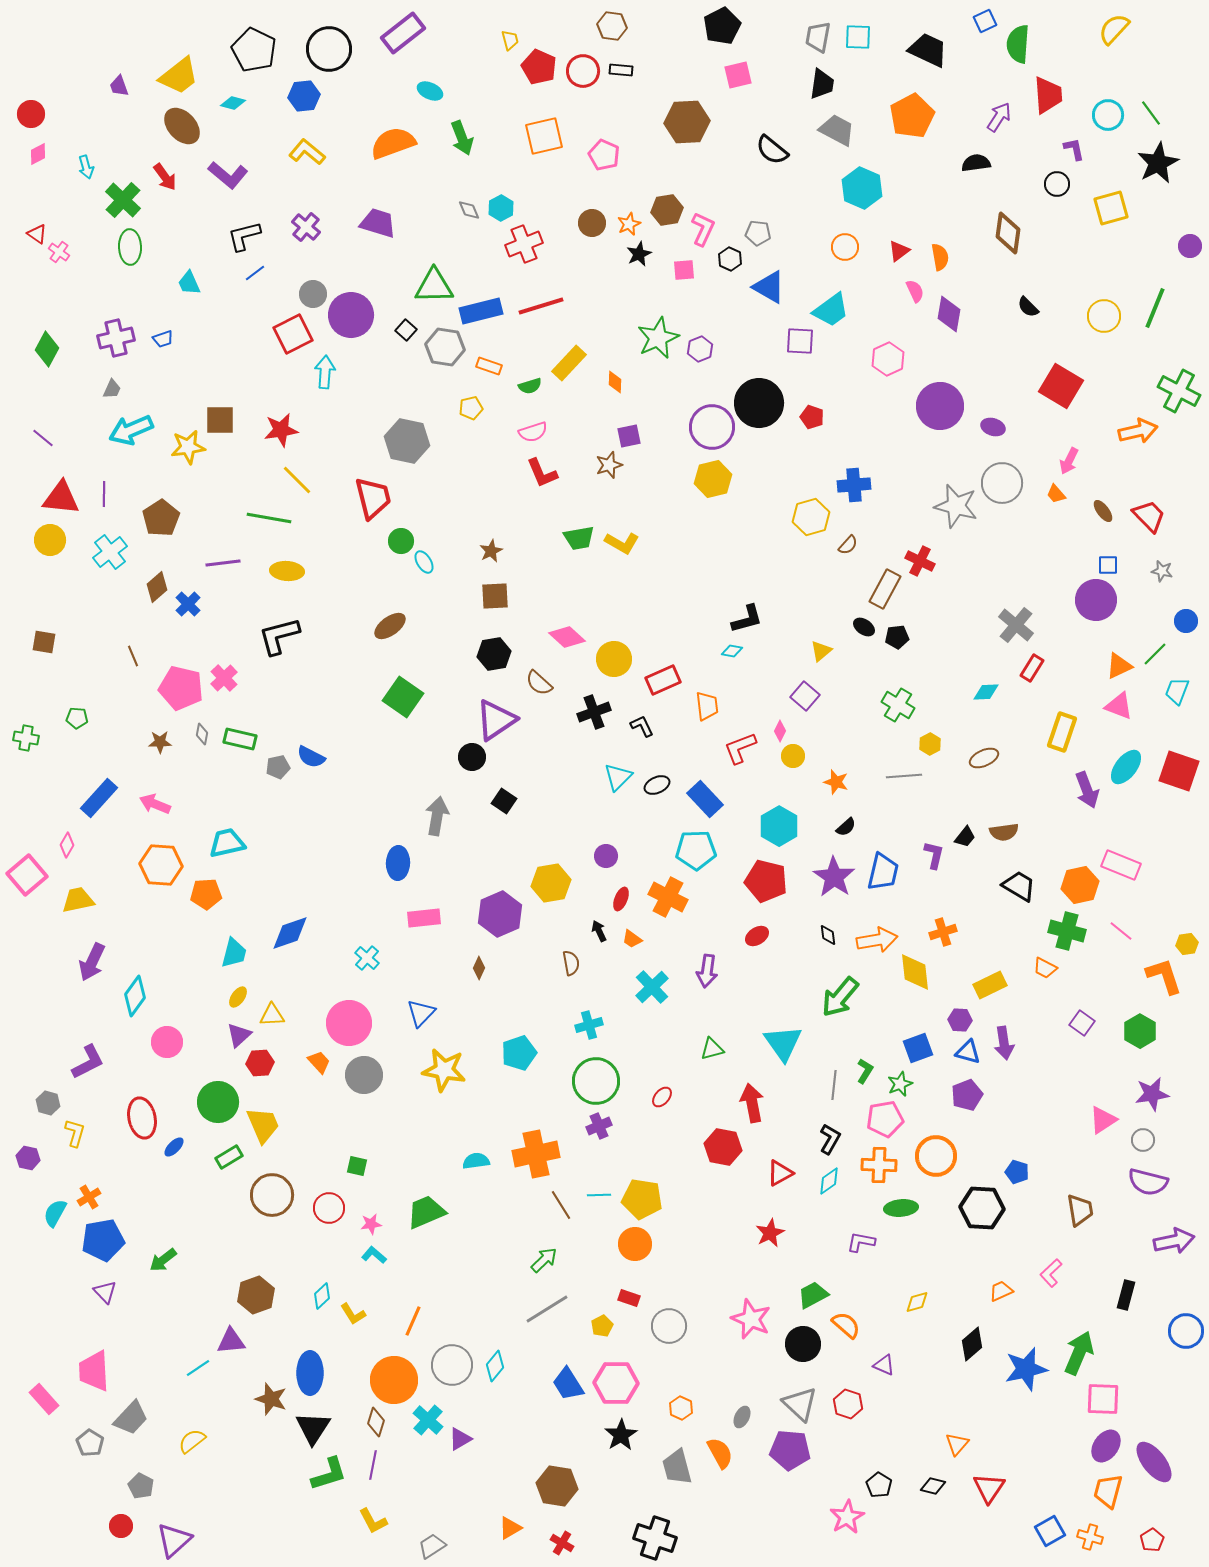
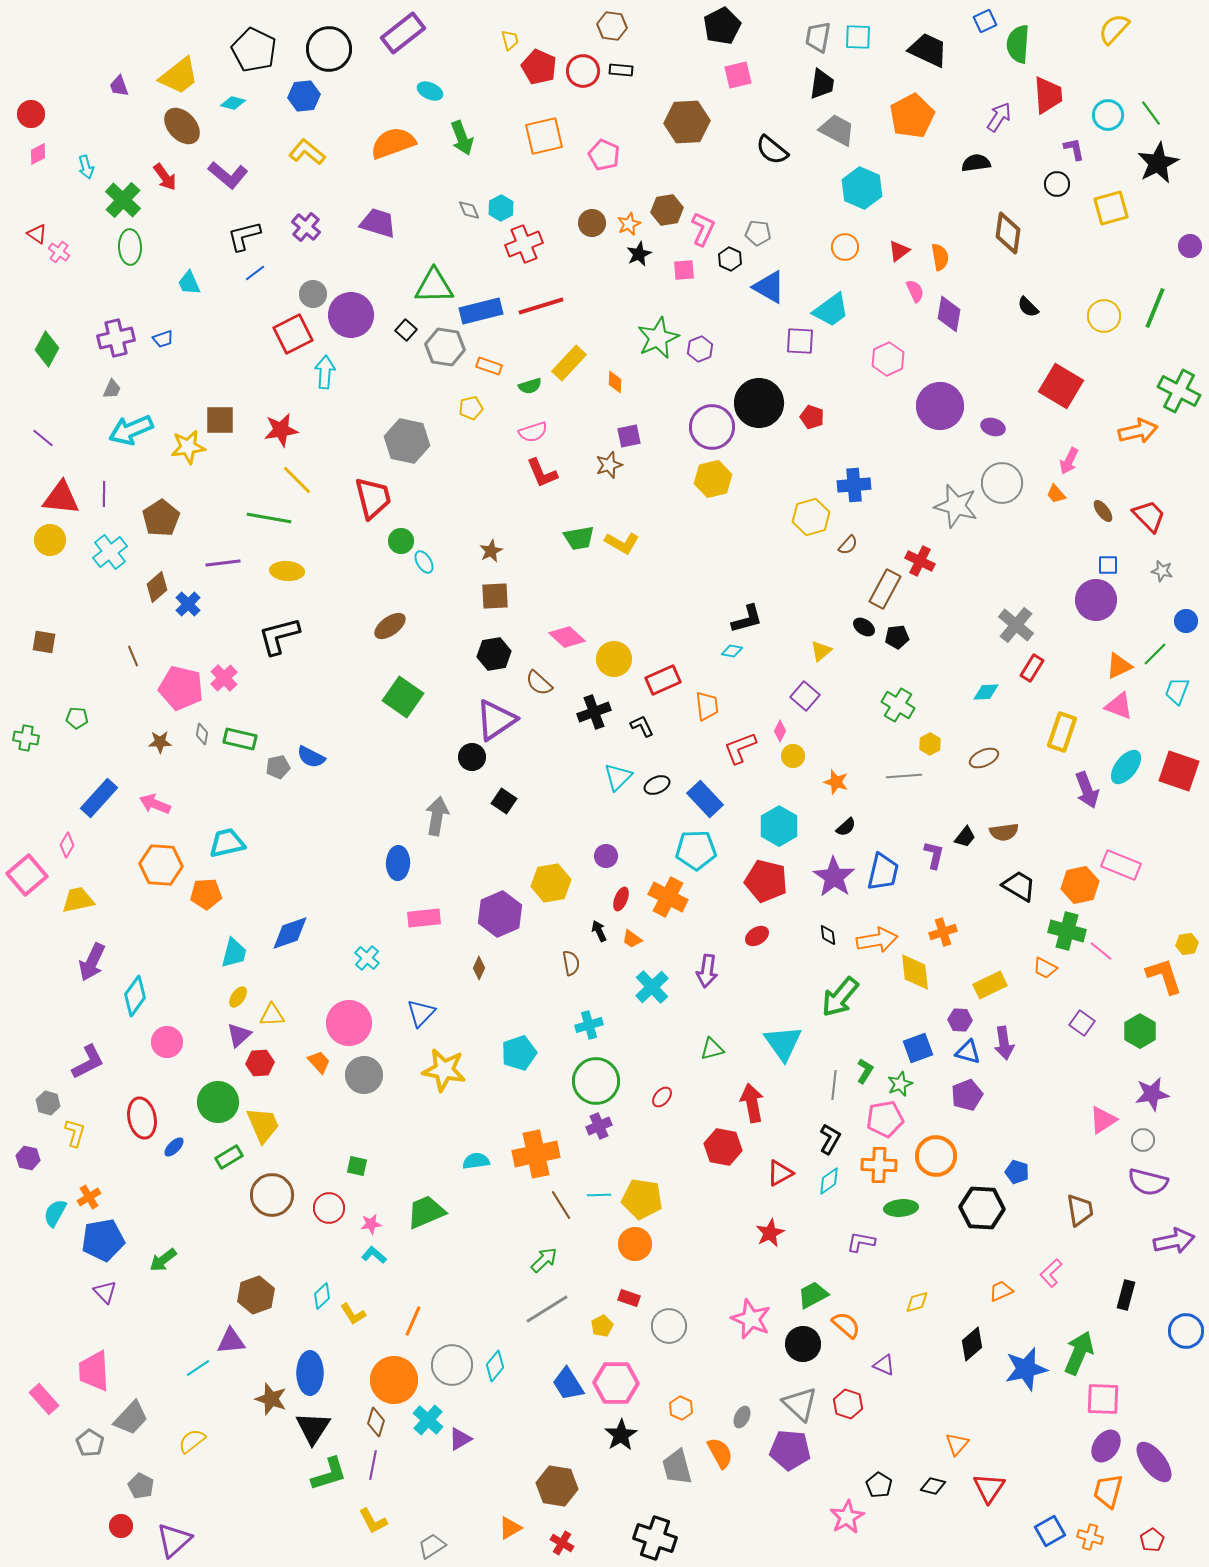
pink line at (1121, 931): moved 20 px left, 20 px down
